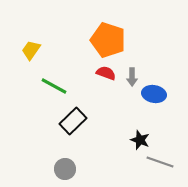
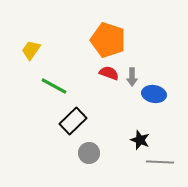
red semicircle: moved 3 px right
gray line: rotated 16 degrees counterclockwise
gray circle: moved 24 px right, 16 px up
